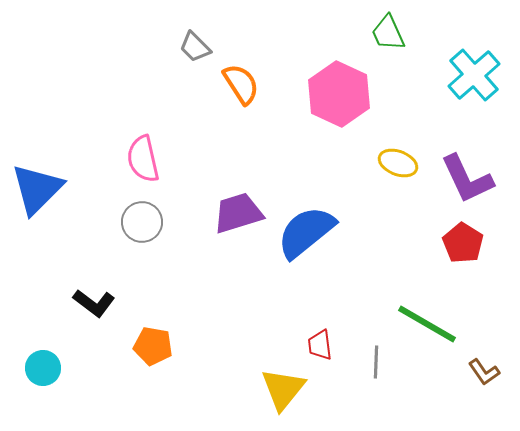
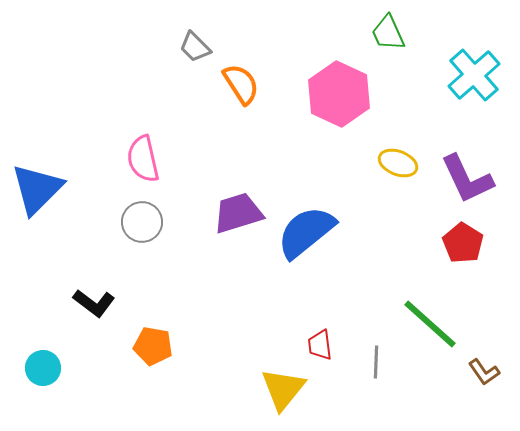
green line: moved 3 px right; rotated 12 degrees clockwise
